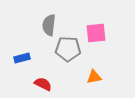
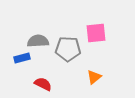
gray semicircle: moved 11 px left, 16 px down; rotated 80 degrees clockwise
orange triangle: rotated 28 degrees counterclockwise
